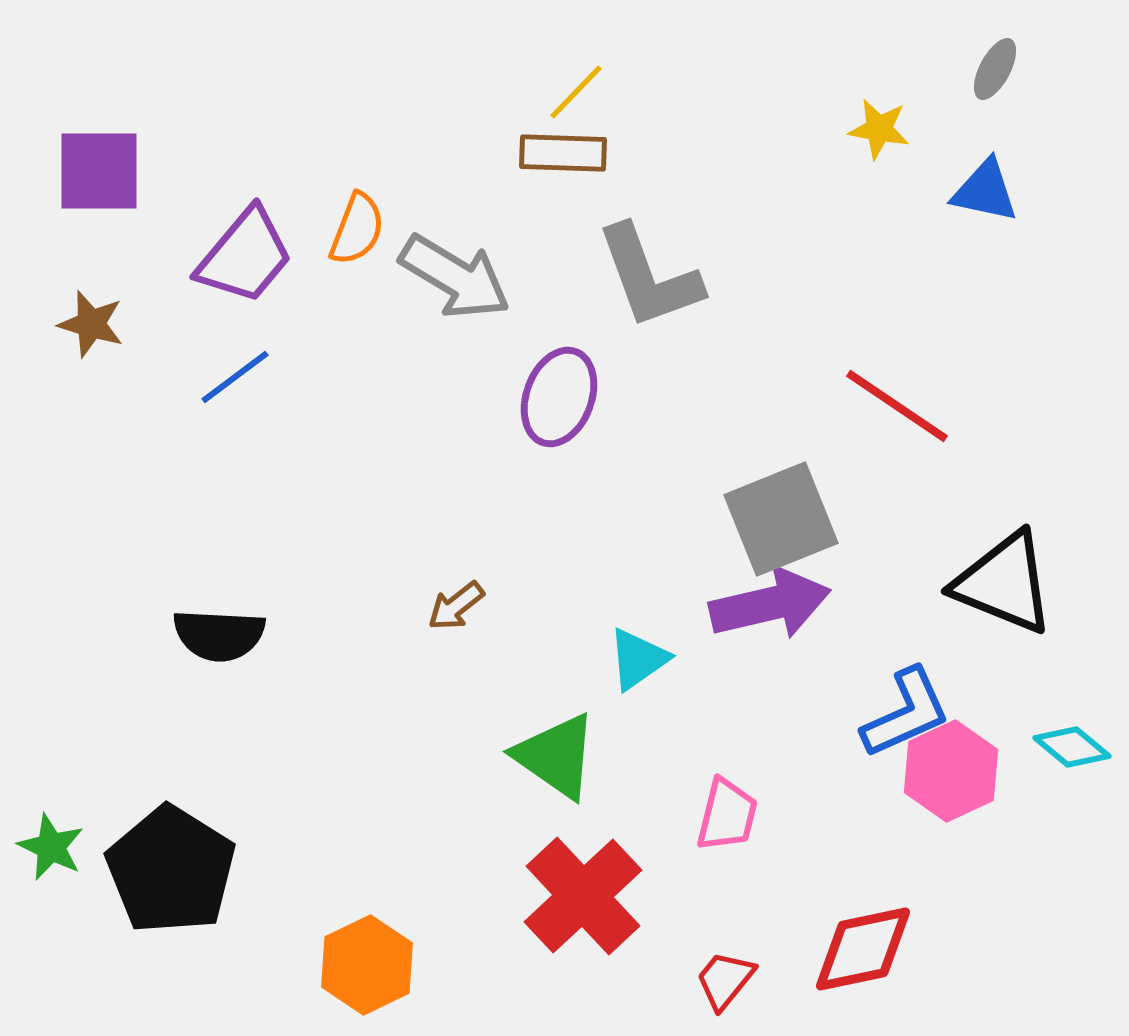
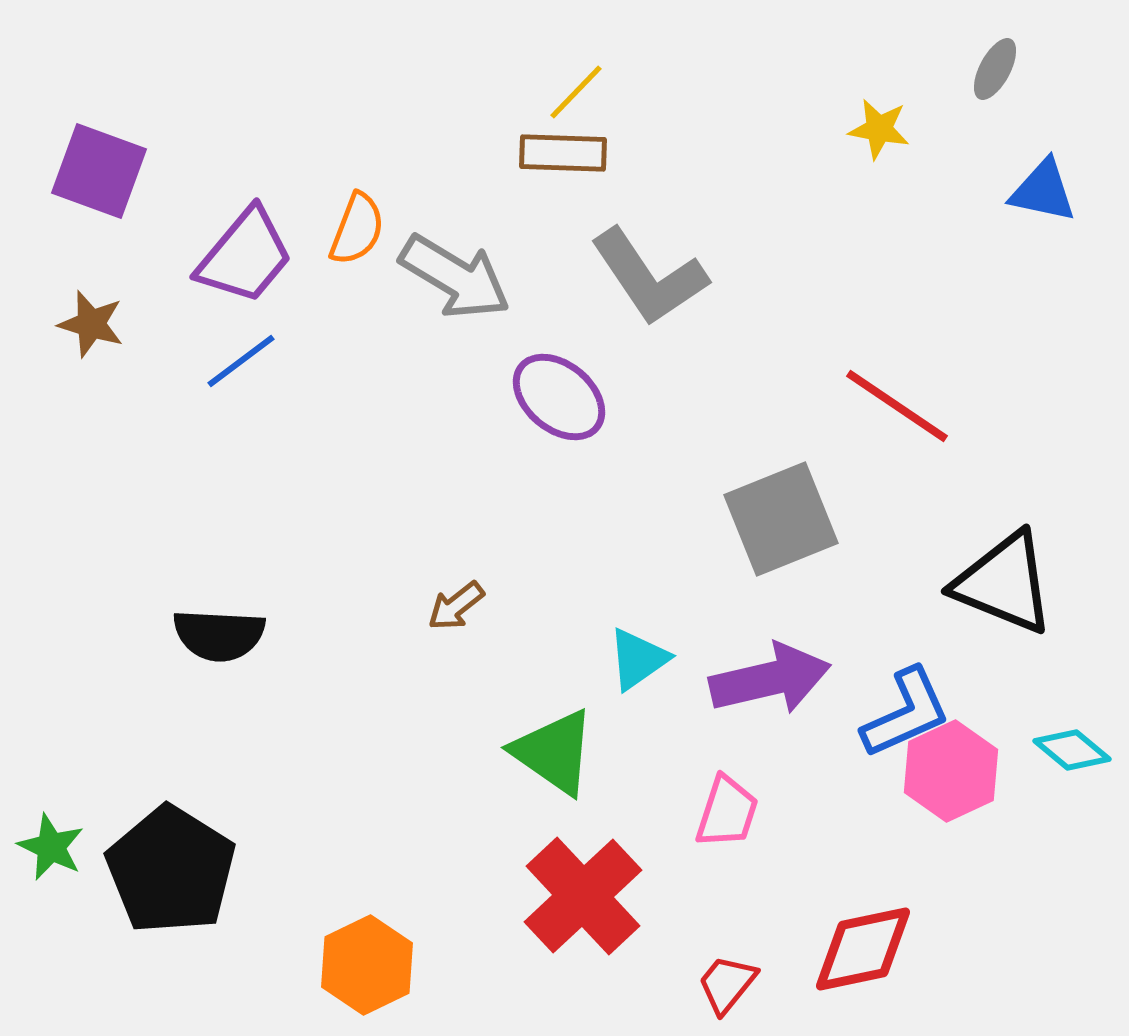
purple square: rotated 20 degrees clockwise
blue triangle: moved 58 px right
gray L-shape: rotated 14 degrees counterclockwise
blue line: moved 6 px right, 16 px up
purple ellipse: rotated 70 degrees counterclockwise
purple arrow: moved 75 px down
cyan diamond: moved 3 px down
green triangle: moved 2 px left, 4 px up
pink trapezoid: moved 3 px up; rotated 4 degrees clockwise
red trapezoid: moved 2 px right, 4 px down
